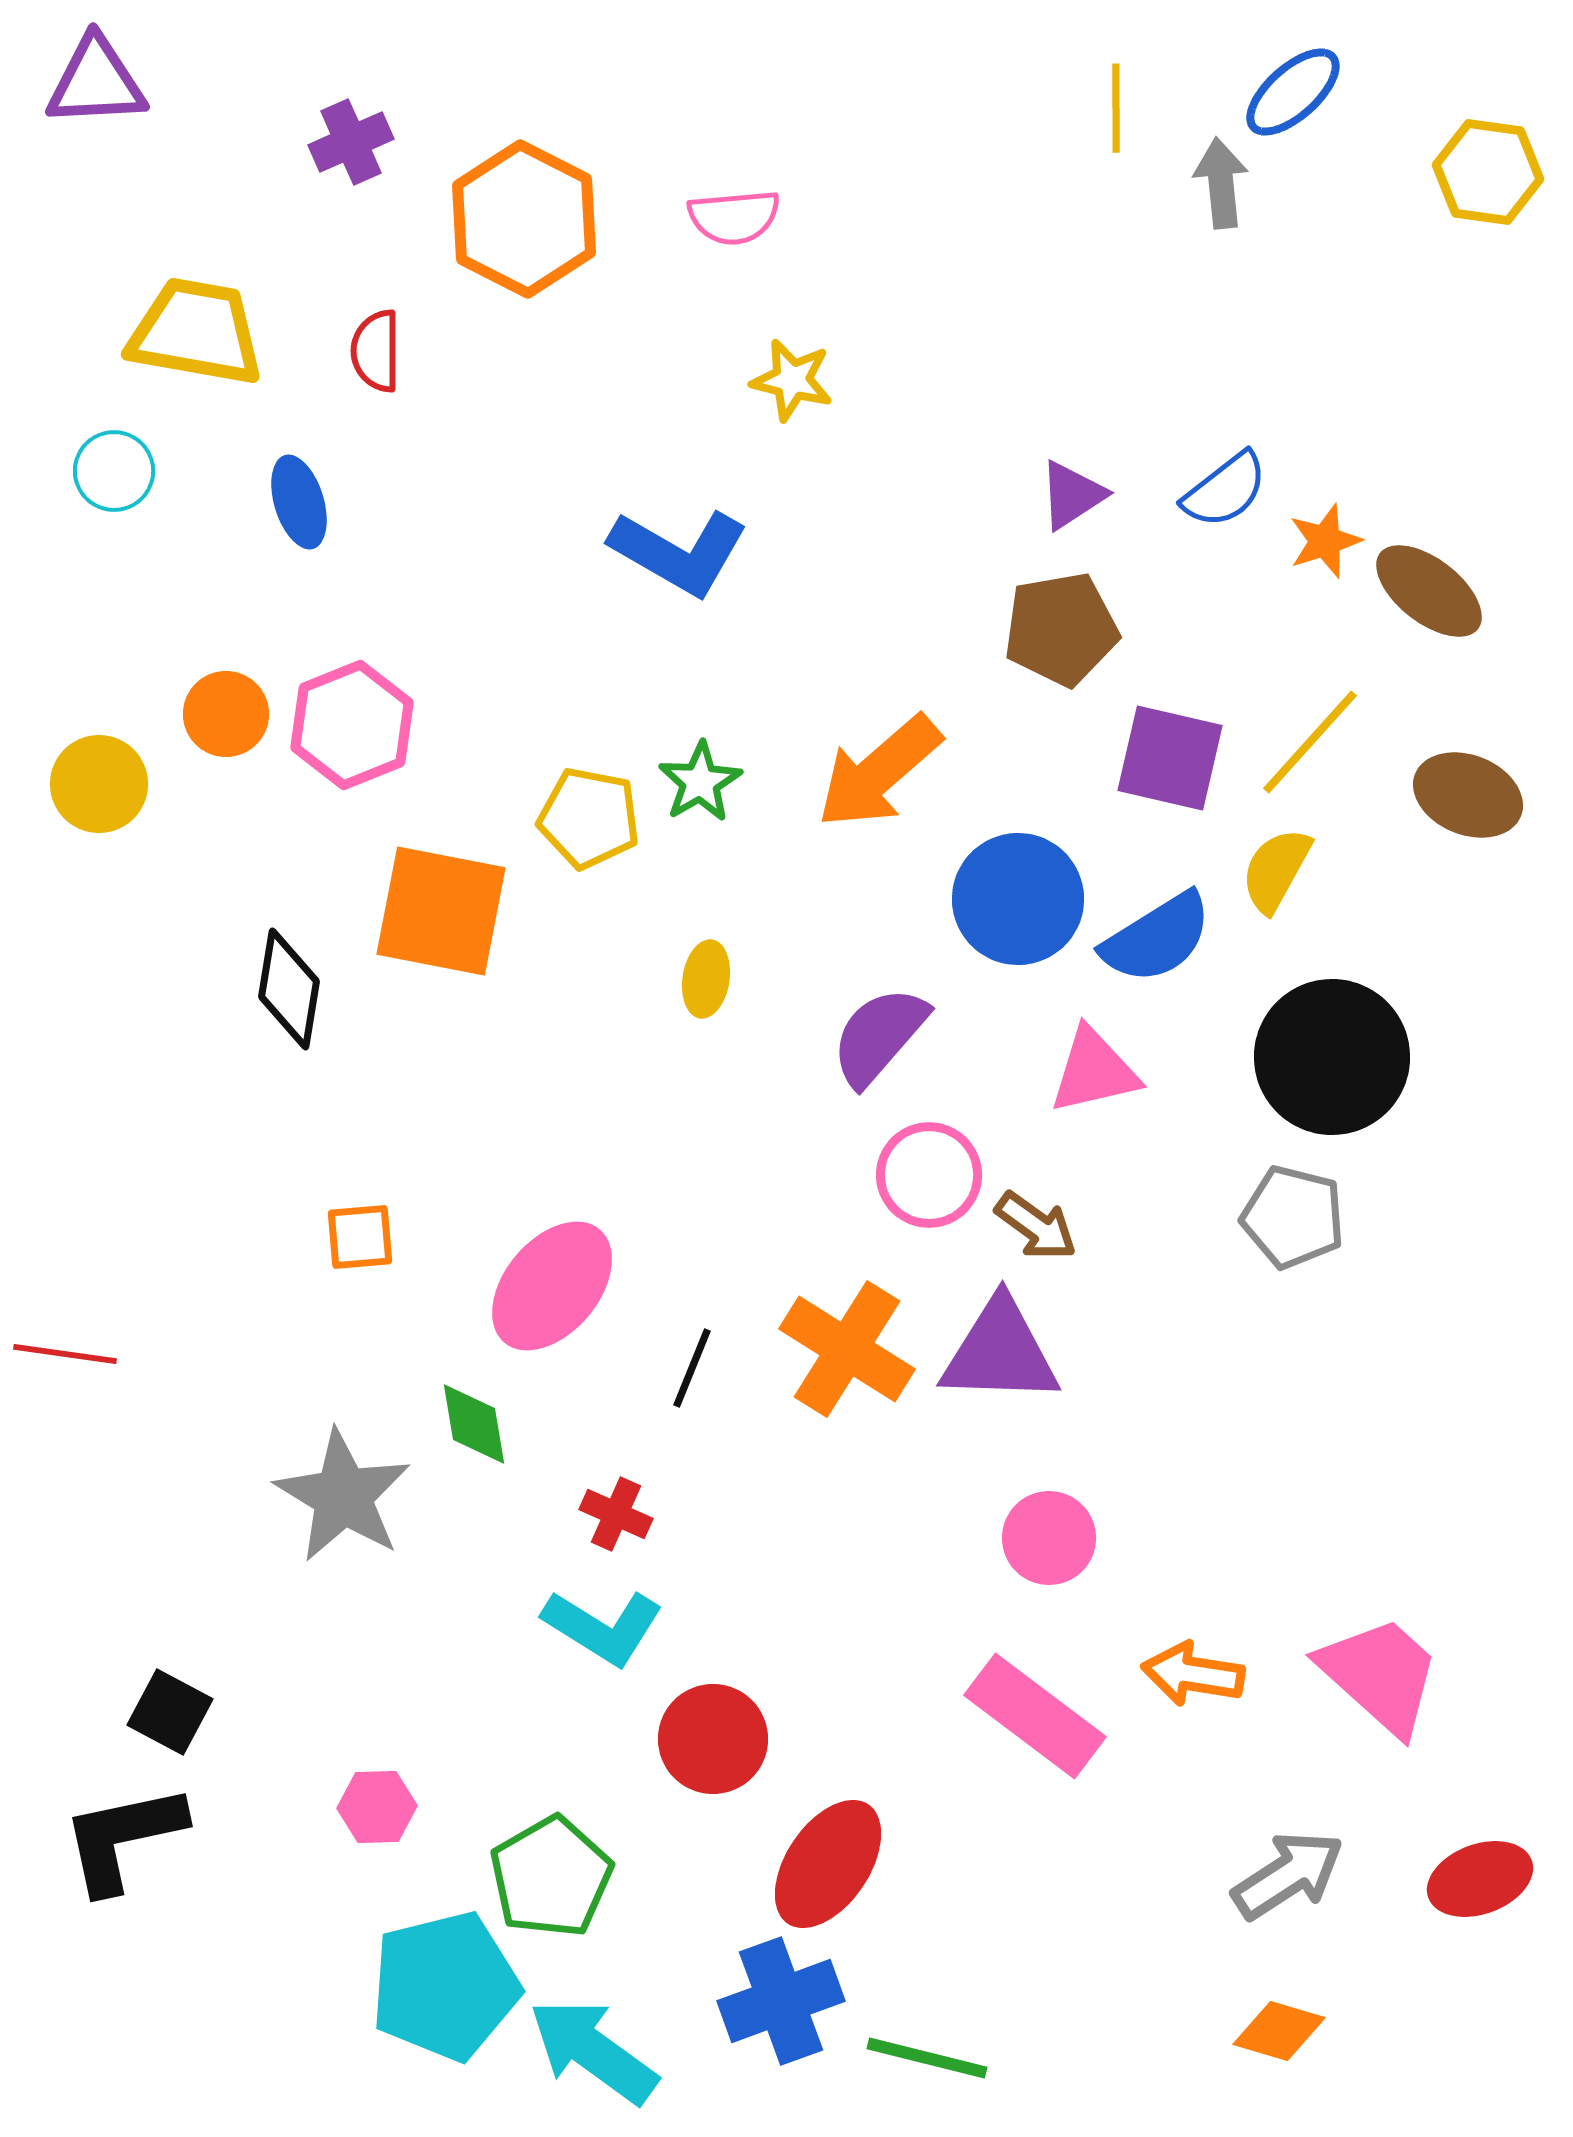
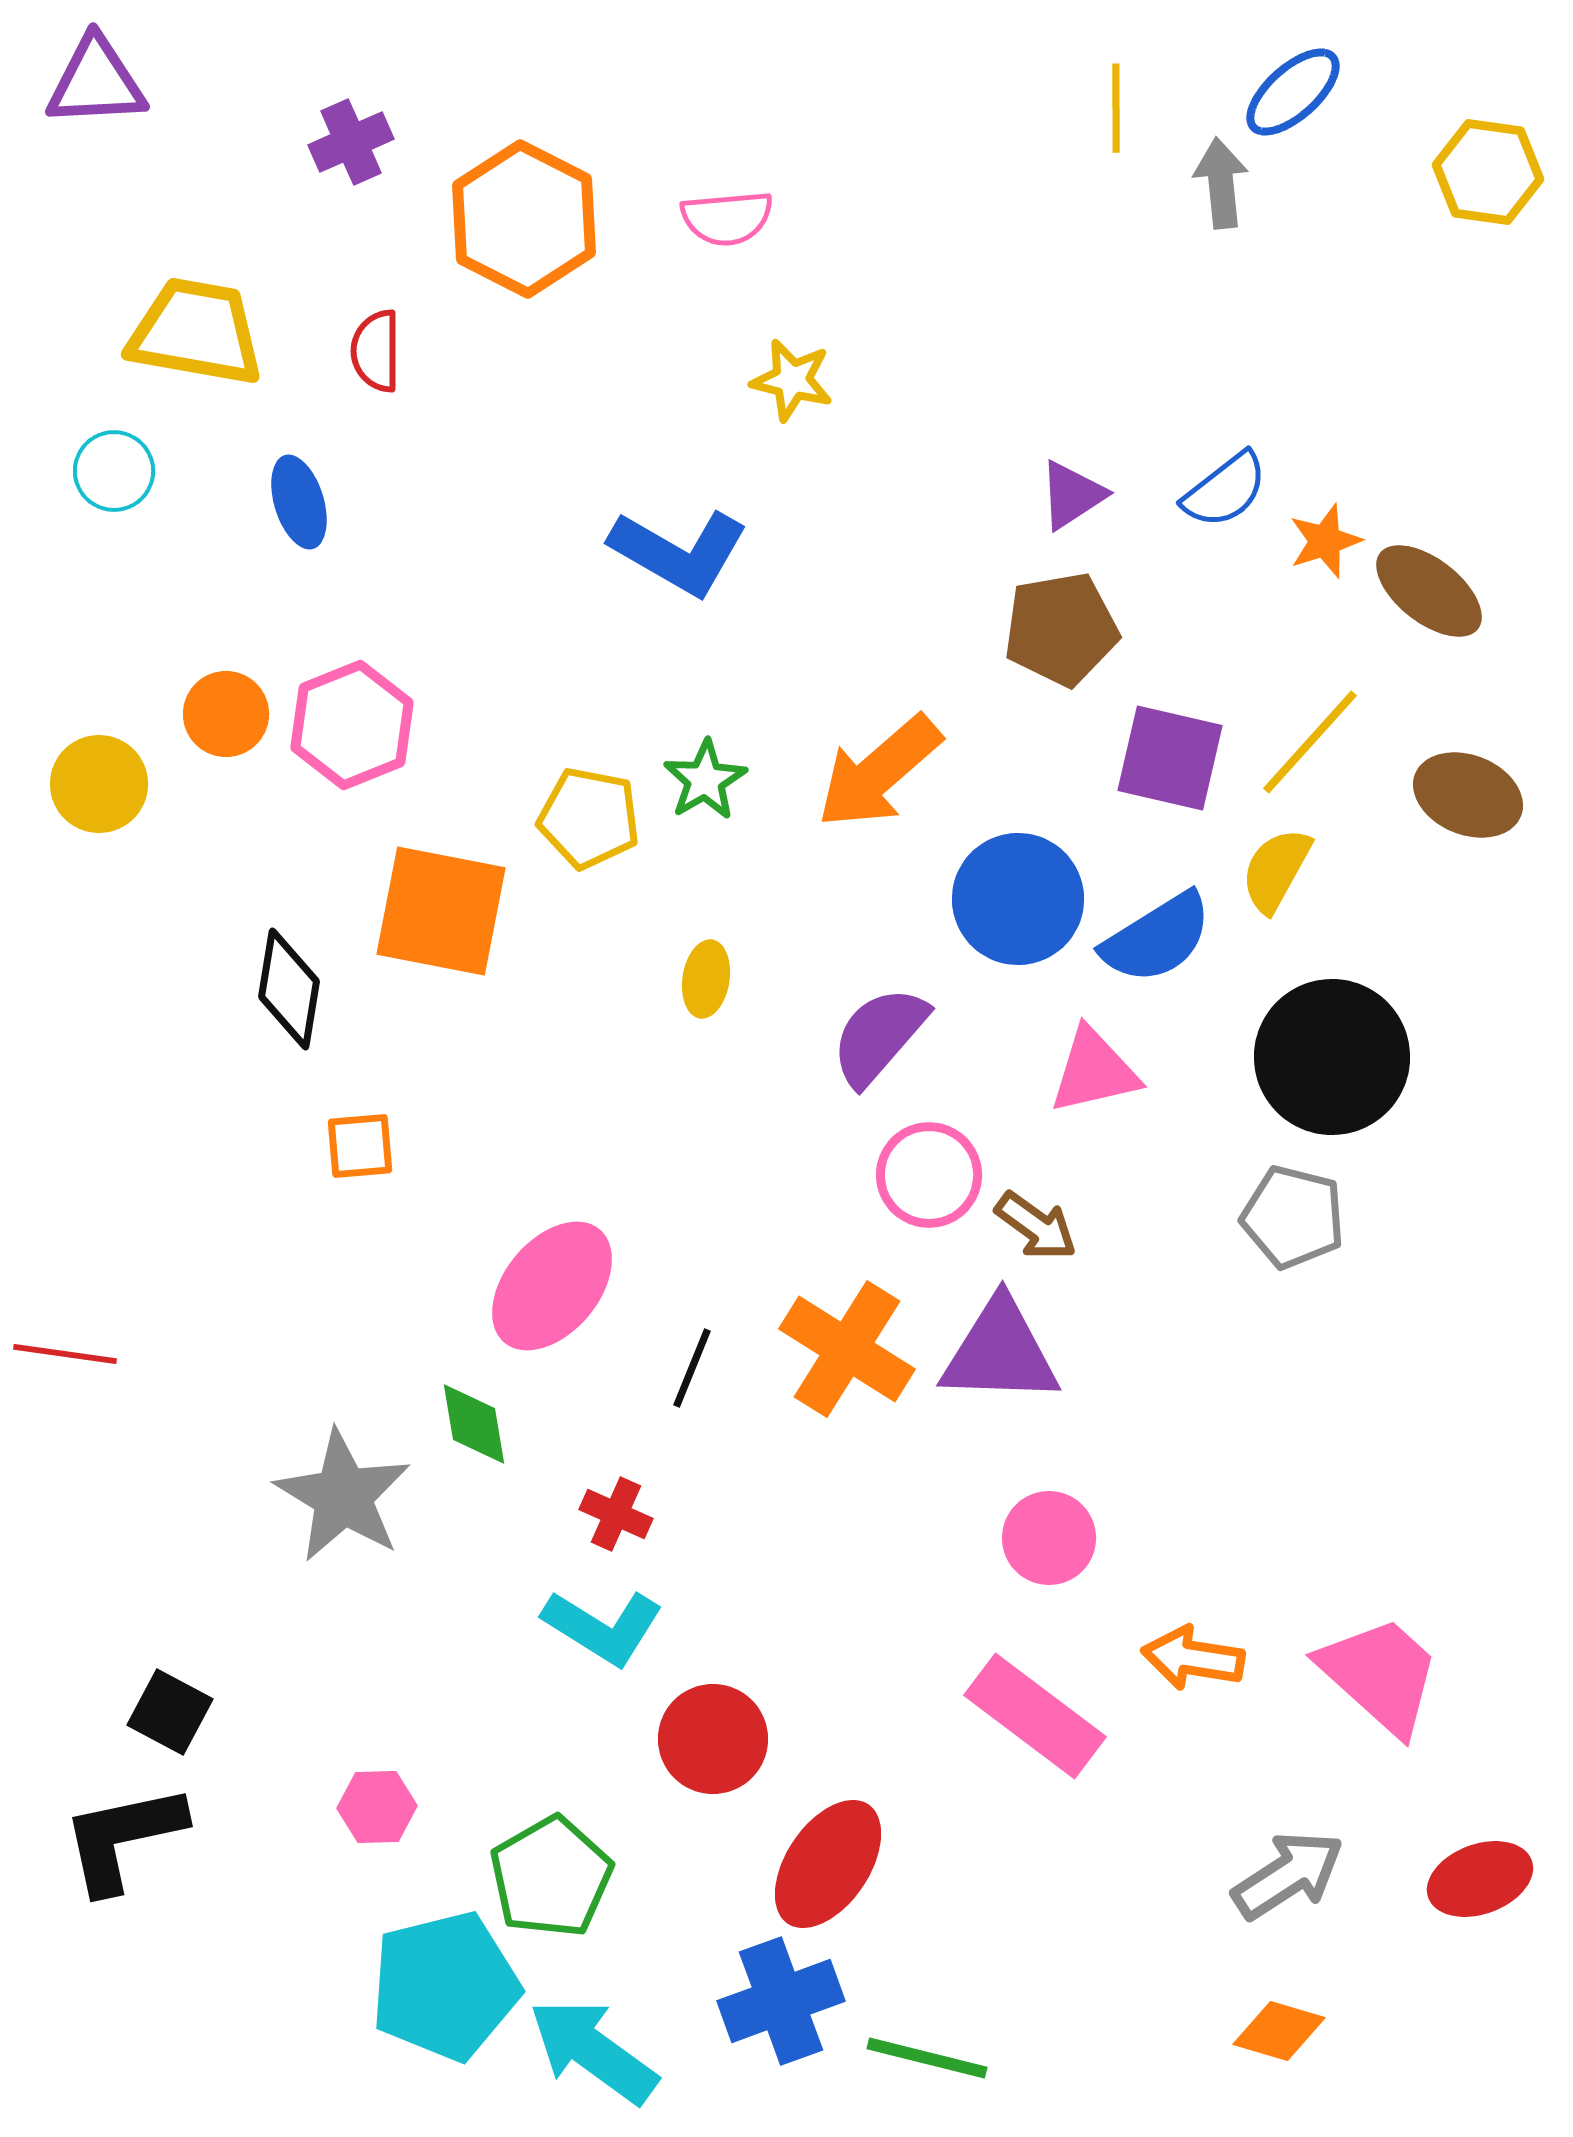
pink semicircle at (734, 217): moved 7 px left, 1 px down
green star at (700, 782): moved 5 px right, 2 px up
orange square at (360, 1237): moved 91 px up
orange arrow at (1193, 1674): moved 16 px up
